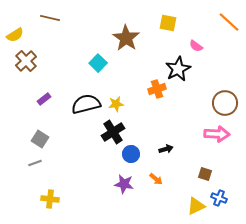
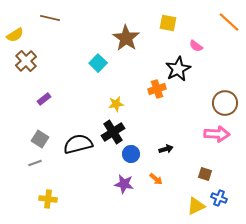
black semicircle: moved 8 px left, 40 px down
yellow cross: moved 2 px left
